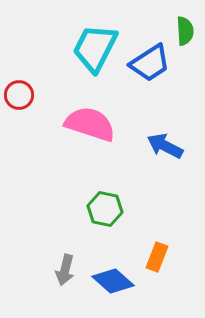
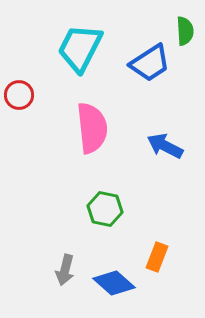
cyan trapezoid: moved 15 px left
pink semicircle: moved 2 px right, 4 px down; rotated 66 degrees clockwise
blue diamond: moved 1 px right, 2 px down
